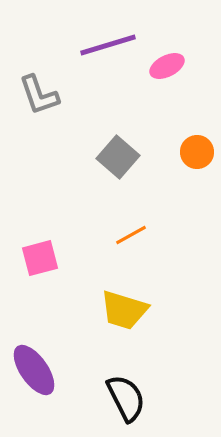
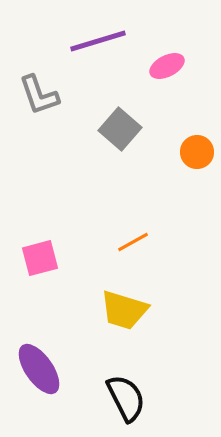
purple line: moved 10 px left, 4 px up
gray square: moved 2 px right, 28 px up
orange line: moved 2 px right, 7 px down
purple ellipse: moved 5 px right, 1 px up
